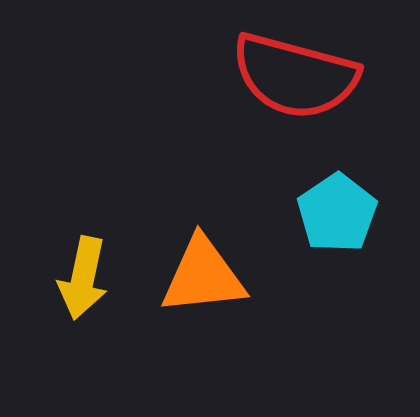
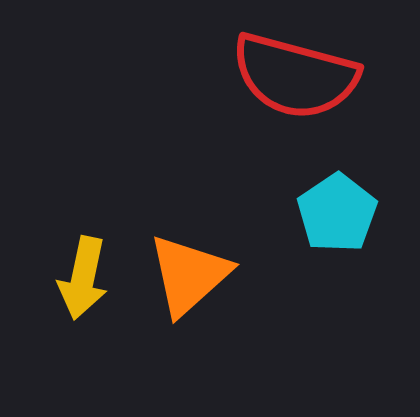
orange triangle: moved 14 px left, 1 px up; rotated 36 degrees counterclockwise
